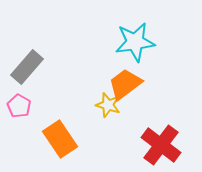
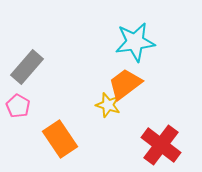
pink pentagon: moved 1 px left
